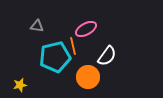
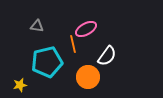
orange line: moved 2 px up
cyan pentagon: moved 8 px left, 5 px down
